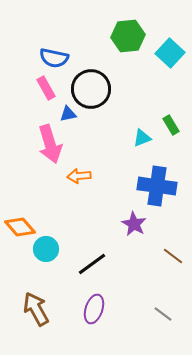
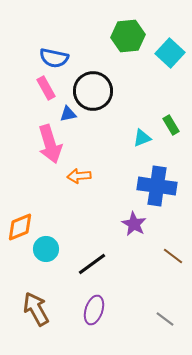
black circle: moved 2 px right, 2 px down
orange diamond: rotated 72 degrees counterclockwise
purple ellipse: moved 1 px down
gray line: moved 2 px right, 5 px down
